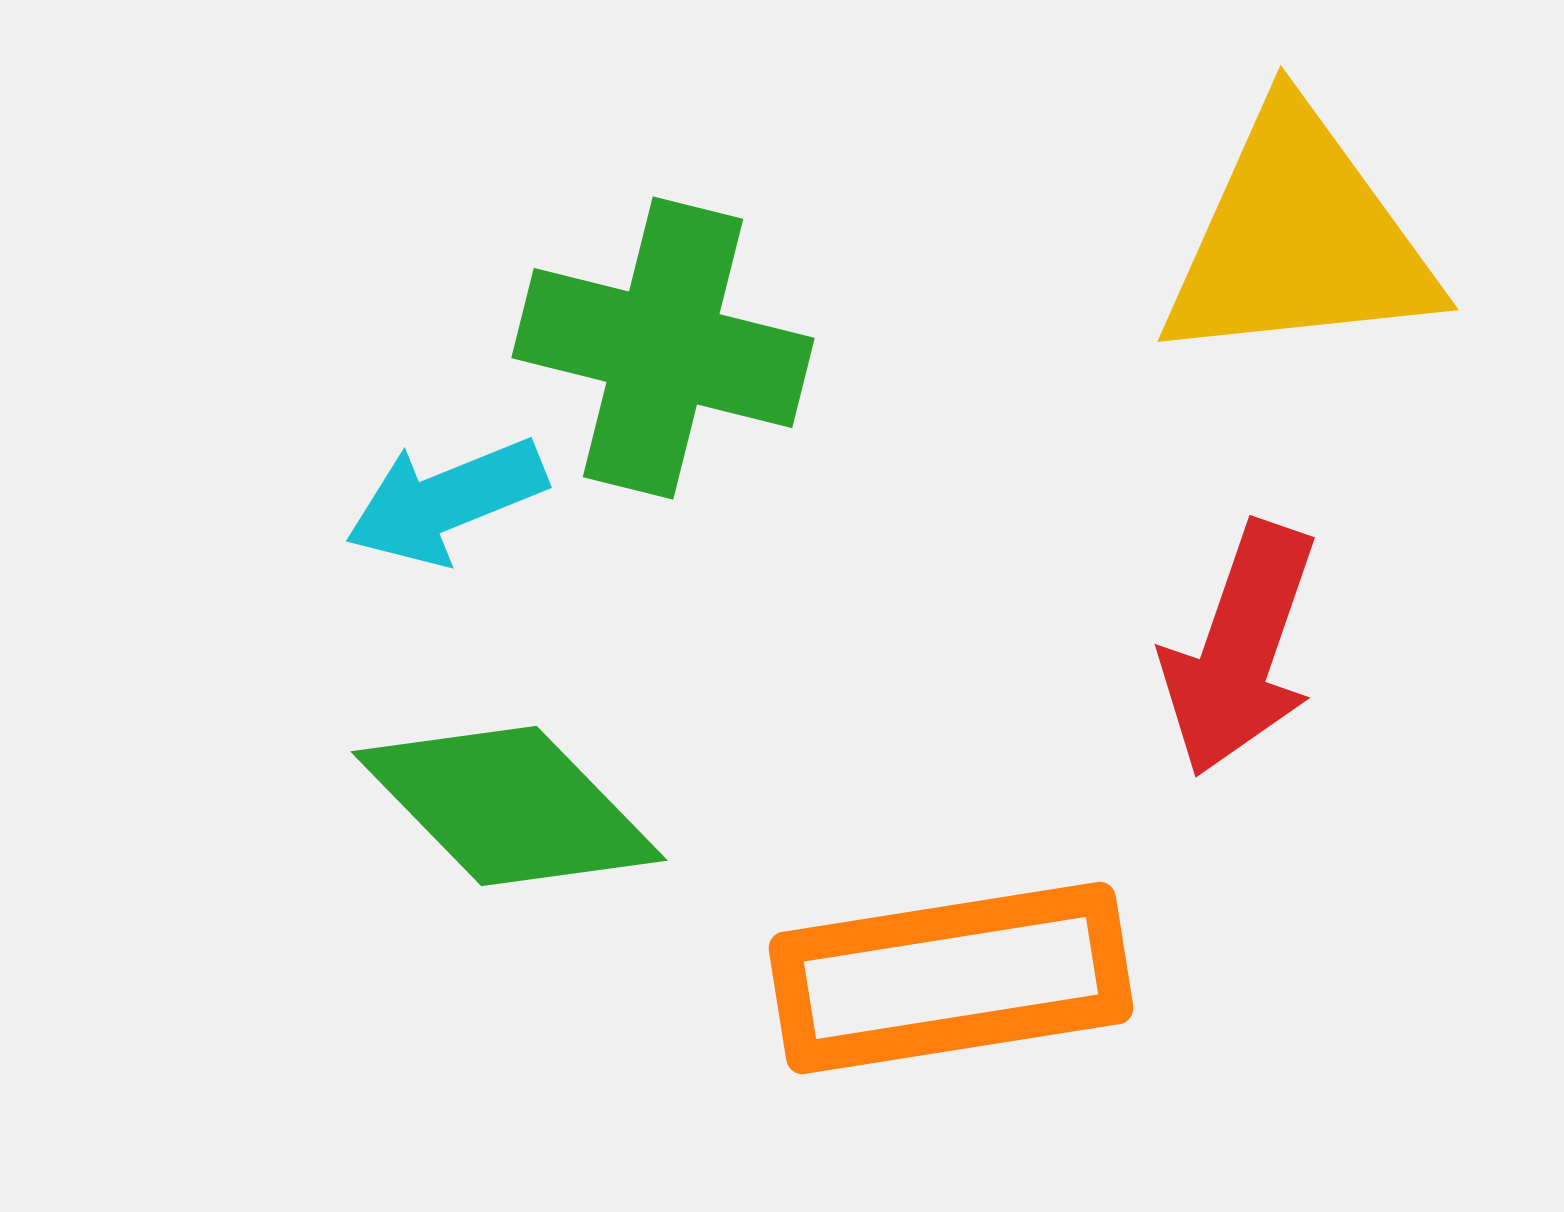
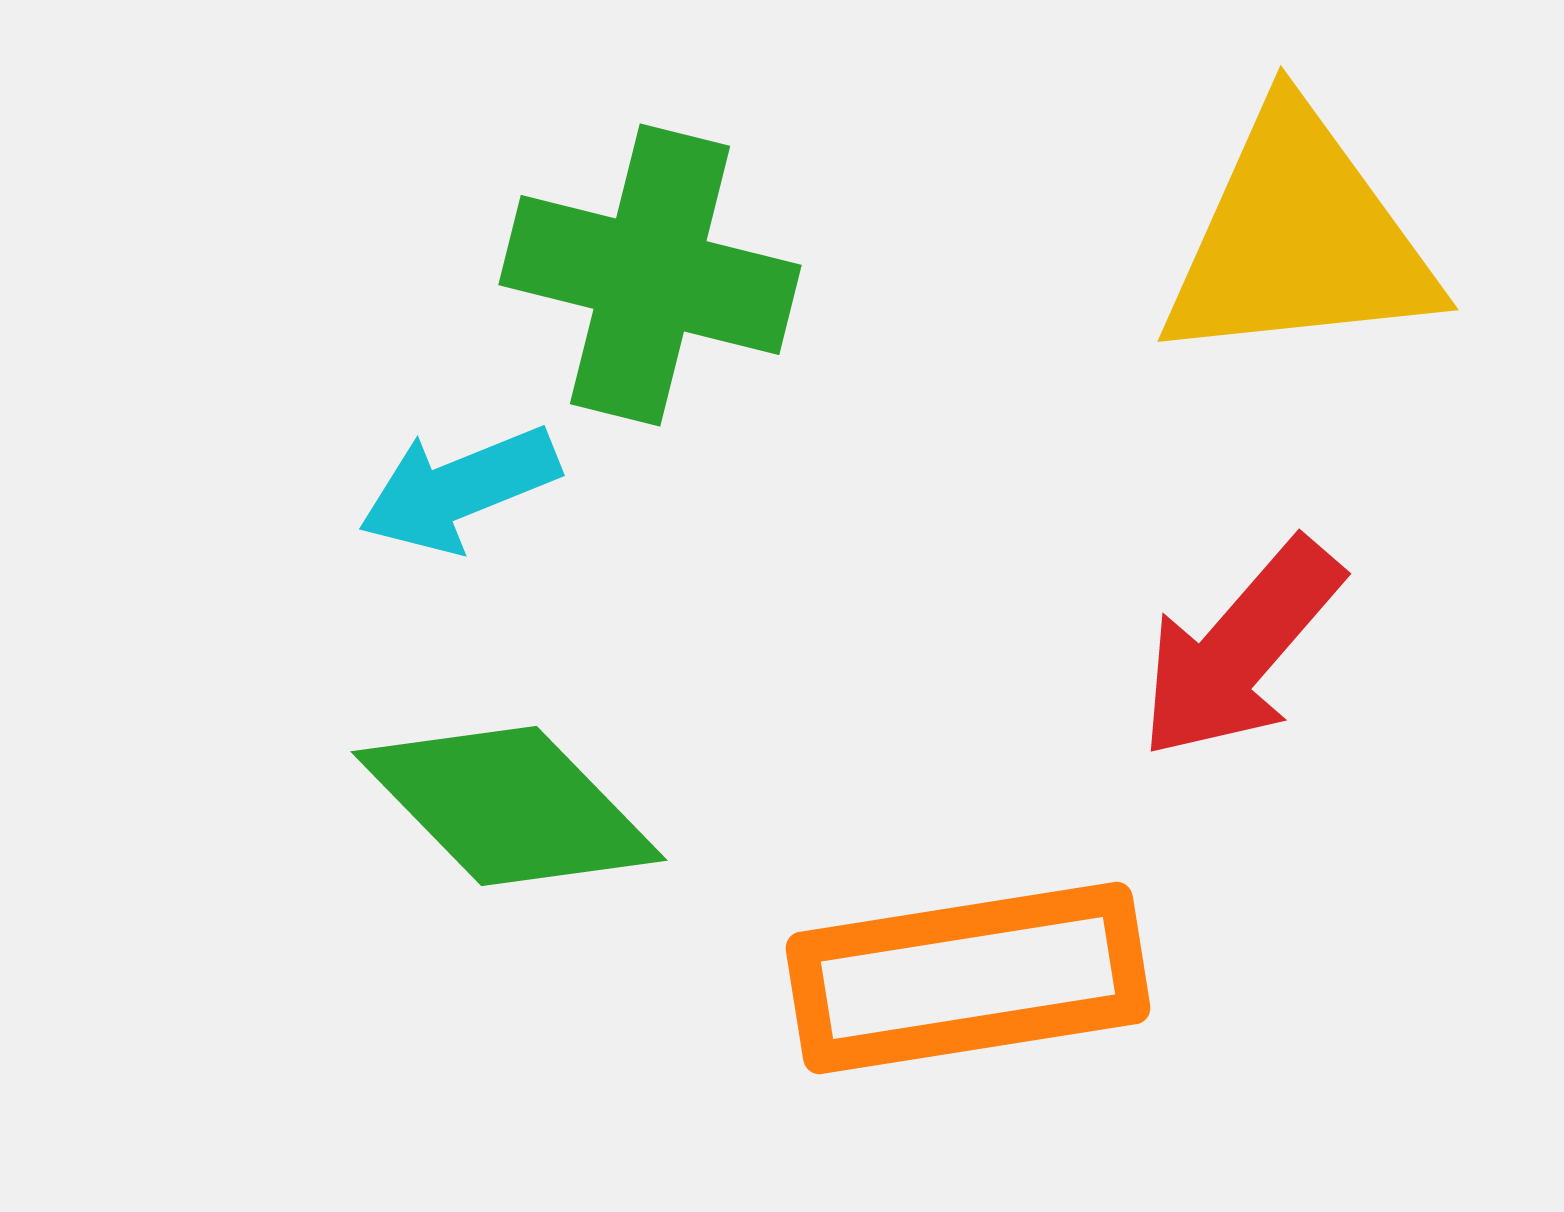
green cross: moved 13 px left, 73 px up
cyan arrow: moved 13 px right, 12 px up
red arrow: rotated 22 degrees clockwise
orange rectangle: moved 17 px right
